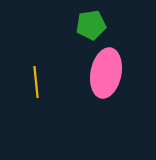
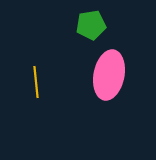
pink ellipse: moved 3 px right, 2 px down
